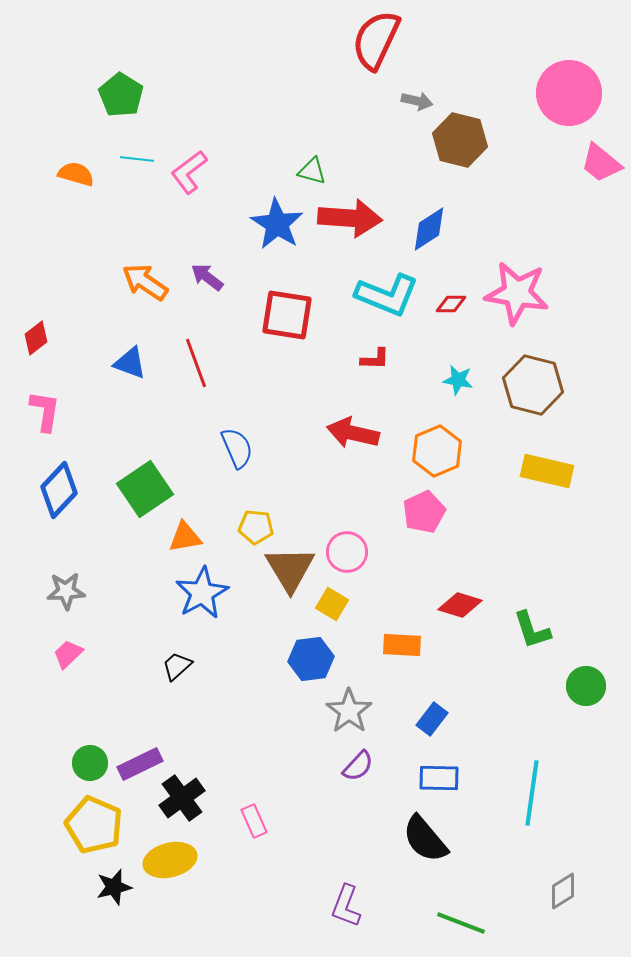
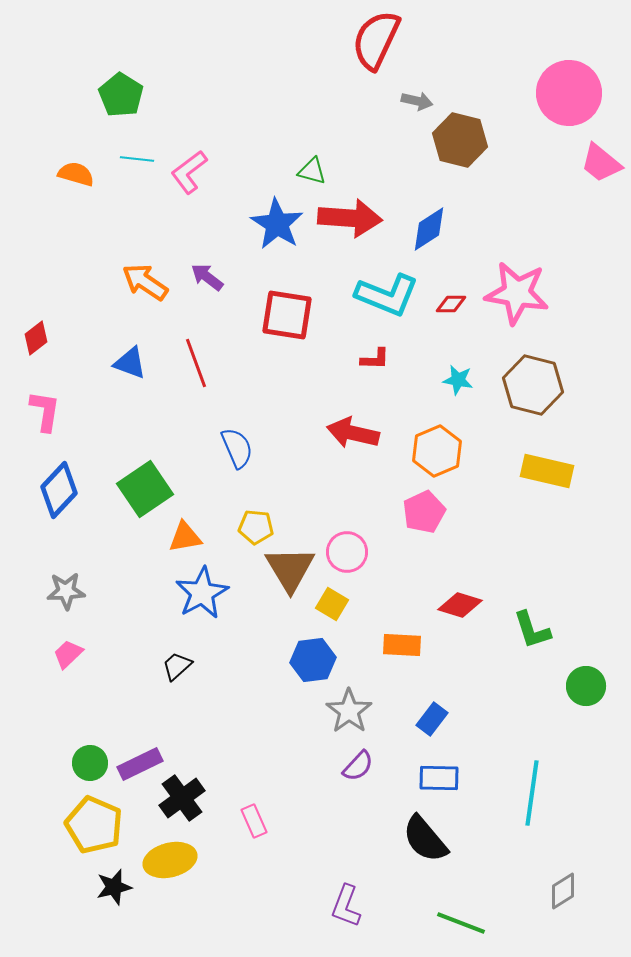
blue hexagon at (311, 659): moved 2 px right, 1 px down
